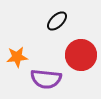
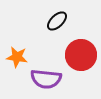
orange star: rotated 15 degrees clockwise
